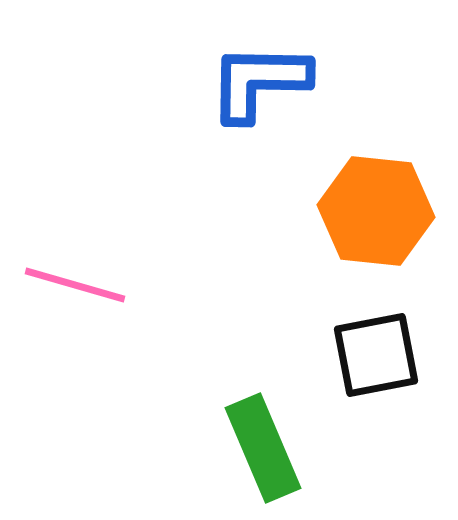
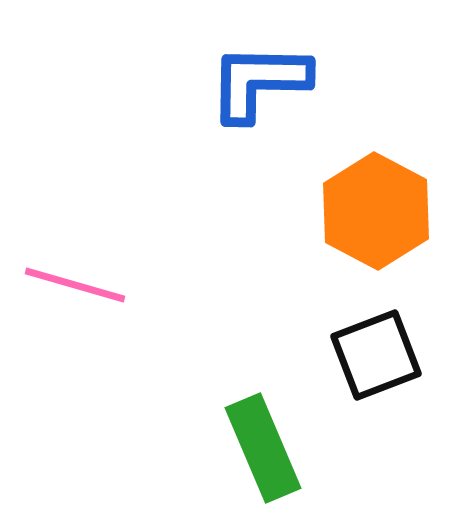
orange hexagon: rotated 22 degrees clockwise
black square: rotated 10 degrees counterclockwise
